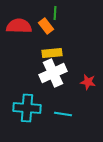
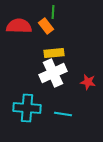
green line: moved 2 px left, 1 px up
yellow rectangle: moved 2 px right
